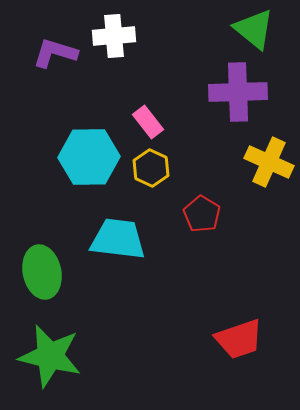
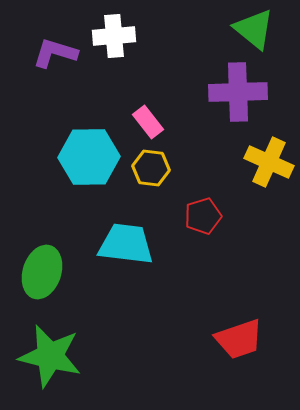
yellow hexagon: rotated 18 degrees counterclockwise
red pentagon: moved 1 px right, 2 px down; rotated 24 degrees clockwise
cyan trapezoid: moved 8 px right, 5 px down
green ellipse: rotated 30 degrees clockwise
